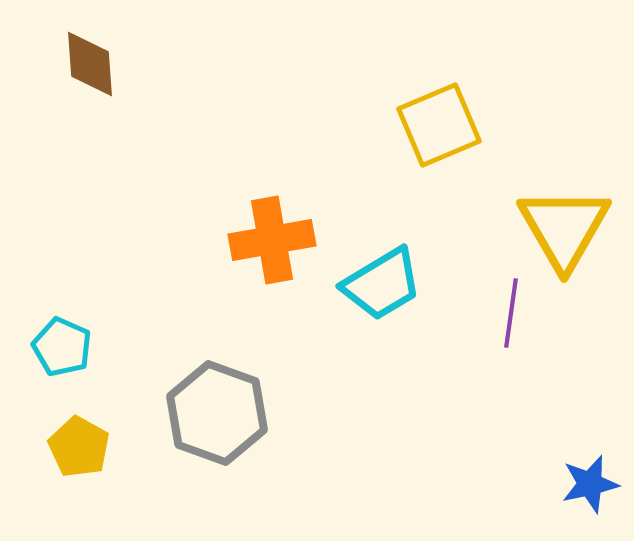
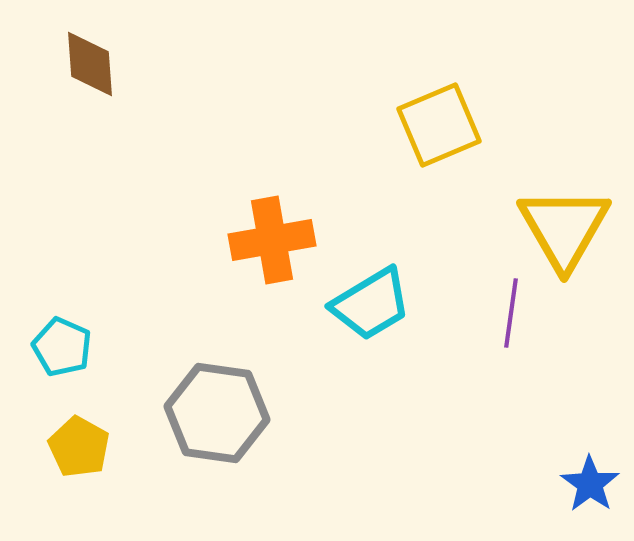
cyan trapezoid: moved 11 px left, 20 px down
gray hexagon: rotated 12 degrees counterclockwise
blue star: rotated 24 degrees counterclockwise
